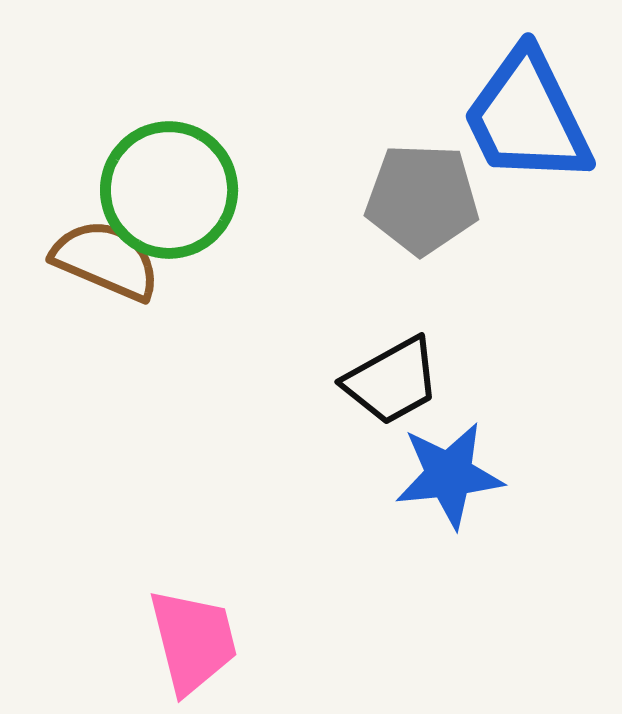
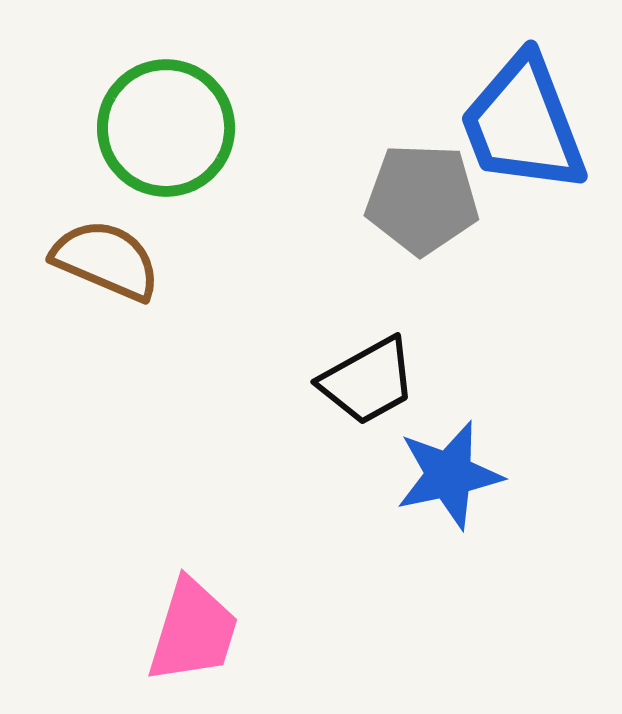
blue trapezoid: moved 4 px left, 7 px down; rotated 5 degrees clockwise
green circle: moved 3 px left, 62 px up
black trapezoid: moved 24 px left
blue star: rotated 6 degrees counterclockwise
pink trapezoid: moved 10 px up; rotated 31 degrees clockwise
